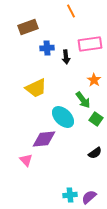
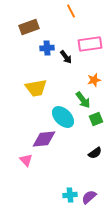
brown rectangle: moved 1 px right
black arrow: rotated 32 degrees counterclockwise
orange star: rotated 24 degrees clockwise
yellow trapezoid: rotated 15 degrees clockwise
green square: rotated 32 degrees clockwise
